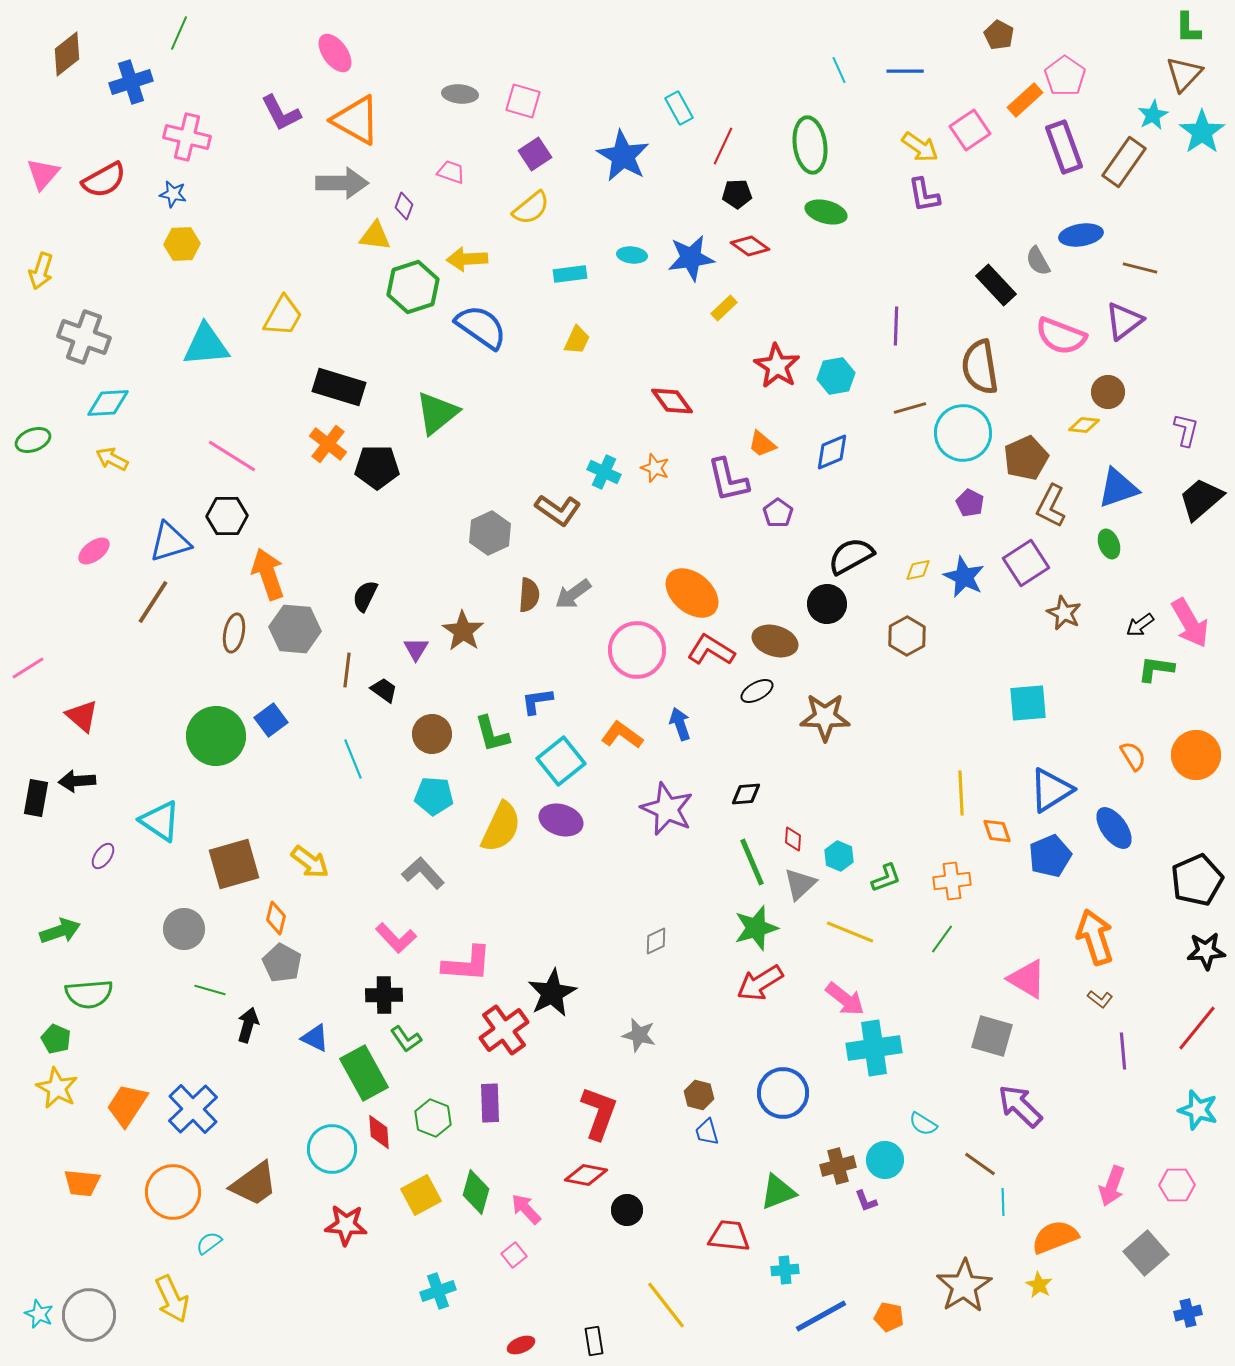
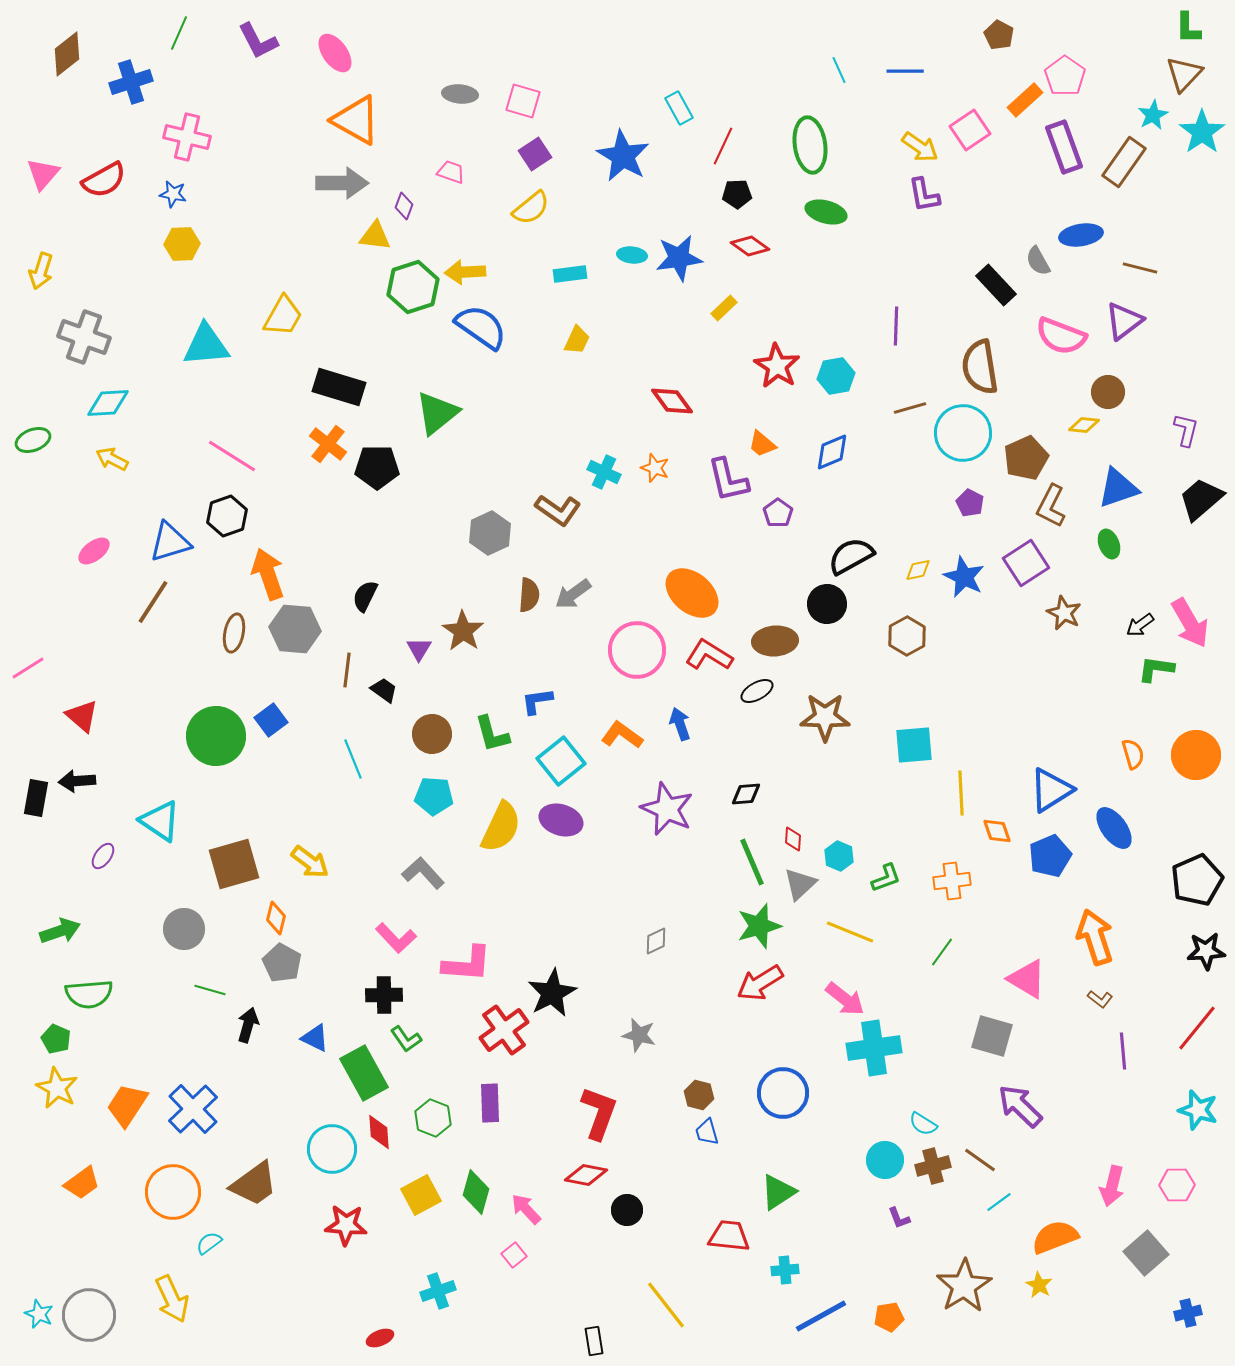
purple L-shape at (281, 113): moved 23 px left, 72 px up
blue star at (691, 258): moved 12 px left
yellow arrow at (467, 259): moved 2 px left, 13 px down
black hexagon at (227, 516): rotated 18 degrees counterclockwise
brown ellipse at (775, 641): rotated 21 degrees counterclockwise
purple triangle at (416, 649): moved 3 px right
red L-shape at (711, 650): moved 2 px left, 5 px down
cyan square at (1028, 703): moved 114 px left, 42 px down
orange semicircle at (1133, 756): moved 2 px up; rotated 16 degrees clockwise
green star at (756, 928): moved 3 px right, 2 px up
green line at (942, 939): moved 13 px down
brown line at (980, 1164): moved 4 px up
brown cross at (838, 1166): moved 95 px right
orange trapezoid at (82, 1183): rotated 42 degrees counterclockwise
pink arrow at (1112, 1186): rotated 6 degrees counterclockwise
green triangle at (778, 1192): rotated 12 degrees counterclockwise
purple L-shape at (866, 1201): moved 33 px right, 17 px down
cyan line at (1003, 1202): moved 4 px left; rotated 56 degrees clockwise
orange pentagon at (889, 1317): rotated 20 degrees counterclockwise
red ellipse at (521, 1345): moved 141 px left, 7 px up
